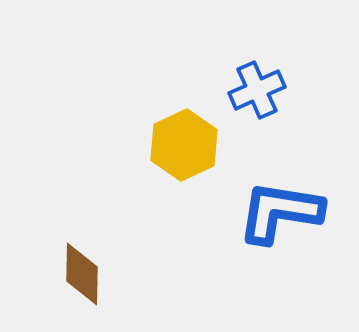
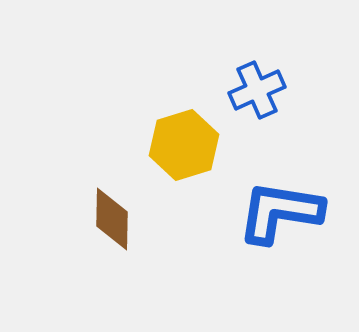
yellow hexagon: rotated 8 degrees clockwise
brown diamond: moved 30 px right, 55 px up
